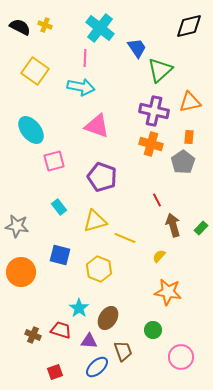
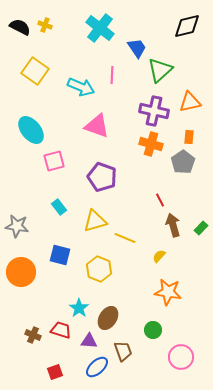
black diamond: moved 2 px left
pink line: moved 27 px right, 17 px down
cyan arrow: rotated 12 degrees clockwise
red line: moved 3 px right
